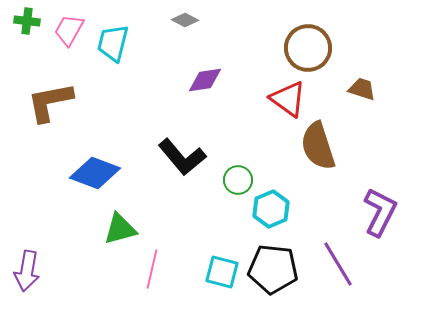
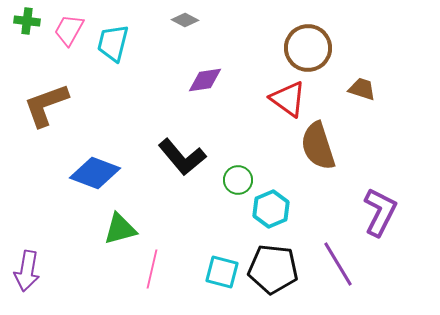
brown L-shape: moved 4 px left, 3 px down; rotated 9 degrees counterclockwise
